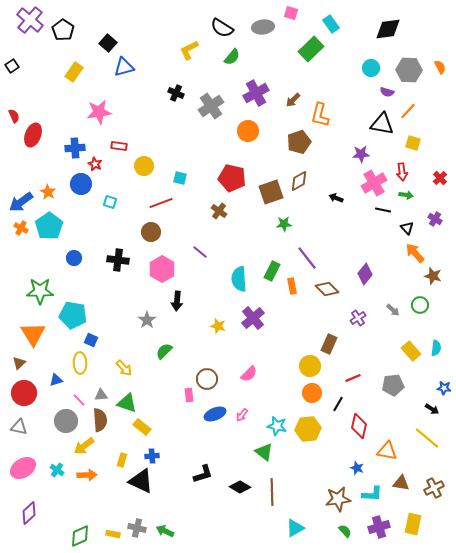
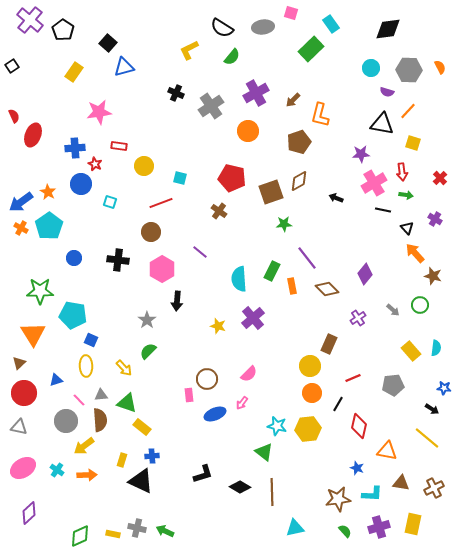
green semicircle at (164, 351): moved 16 px left
yellow ellipse at (80, 363): moved 6 px right, 3 px down
pink arrow at (242, 415): moved 12 px up
cyan triangle at (295, 528): rotated 18 degrees clockwise
